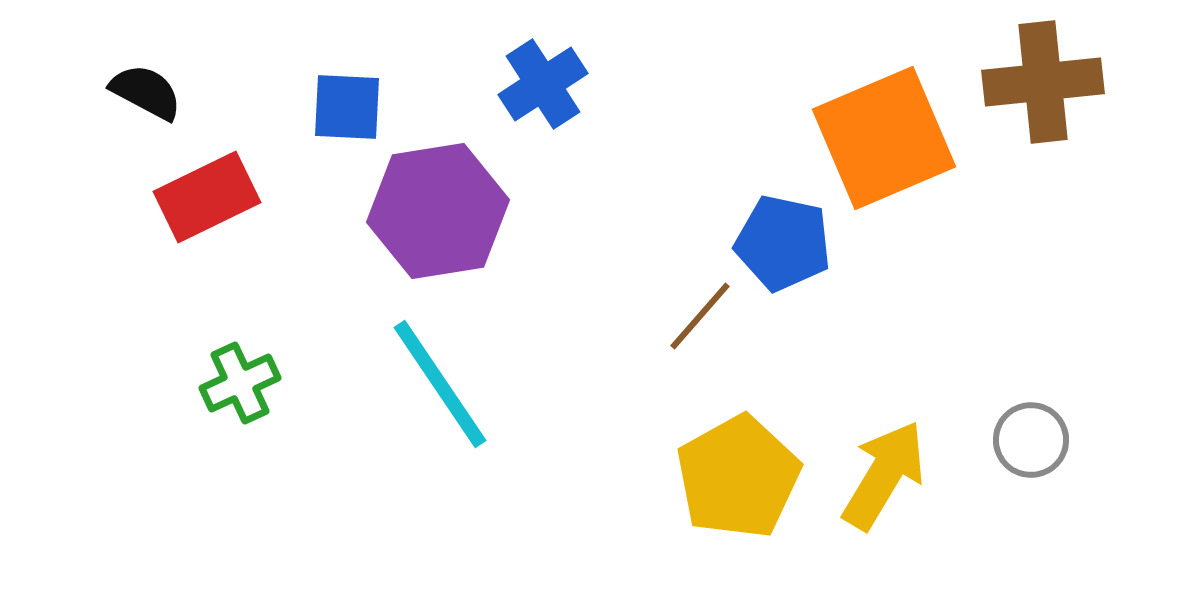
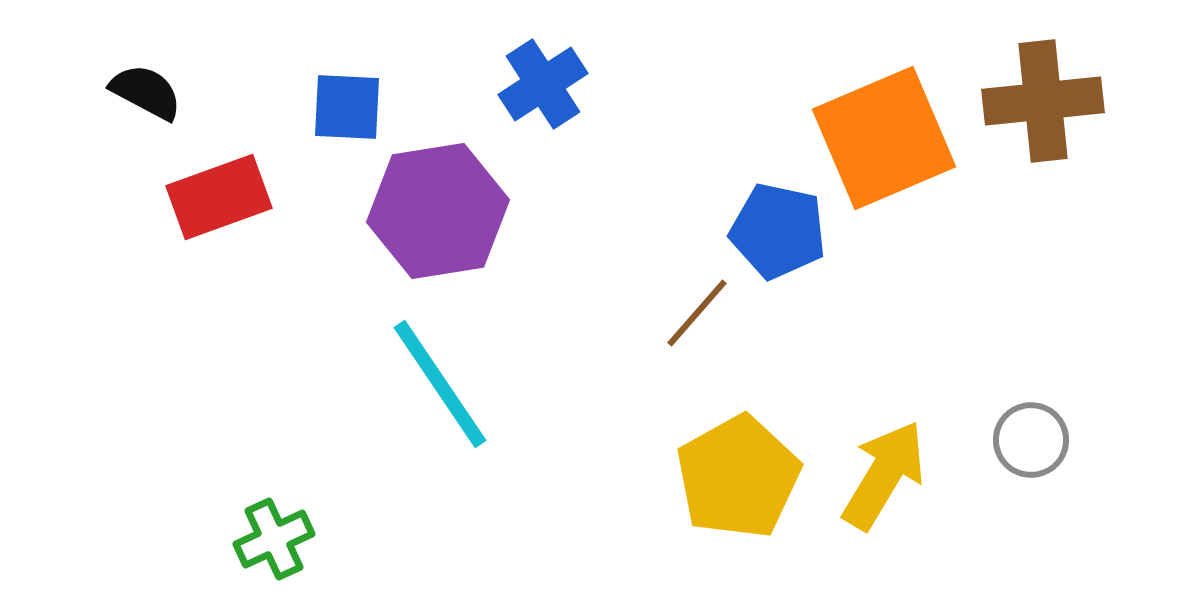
brown cross: moved 19 px down
red rectangle: moved 12 px right; rotated 6 degrees clockwise
blue pentagon: moved 5 px left, 12 px up
brown line: moved 3 px left, 3 px up
green cross: moved 34 px right, 156 px down
